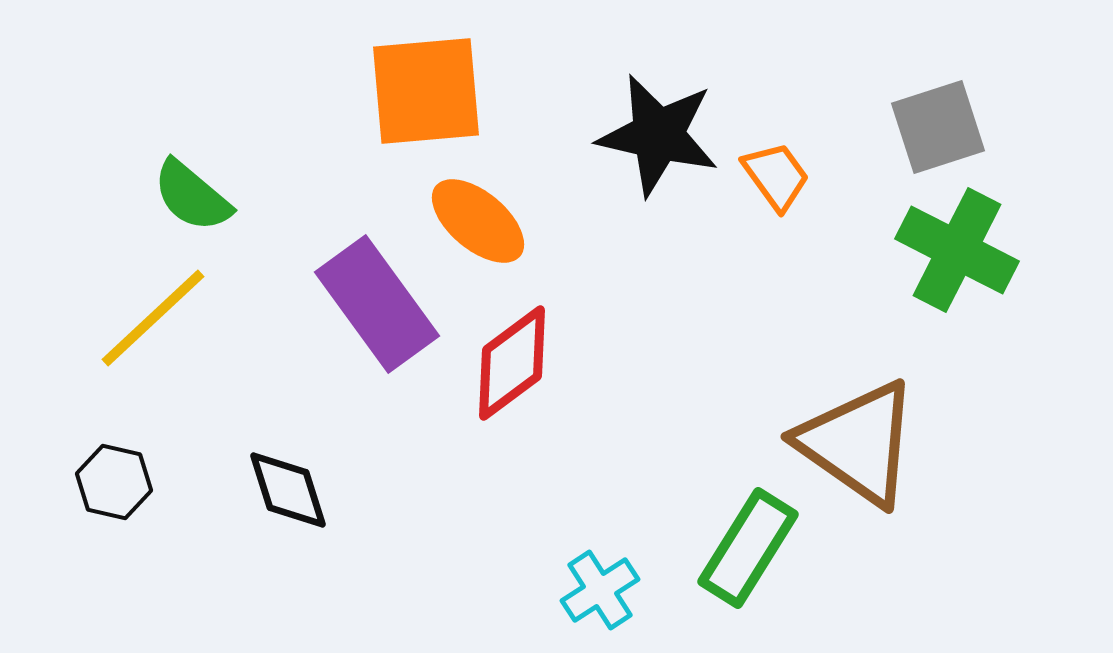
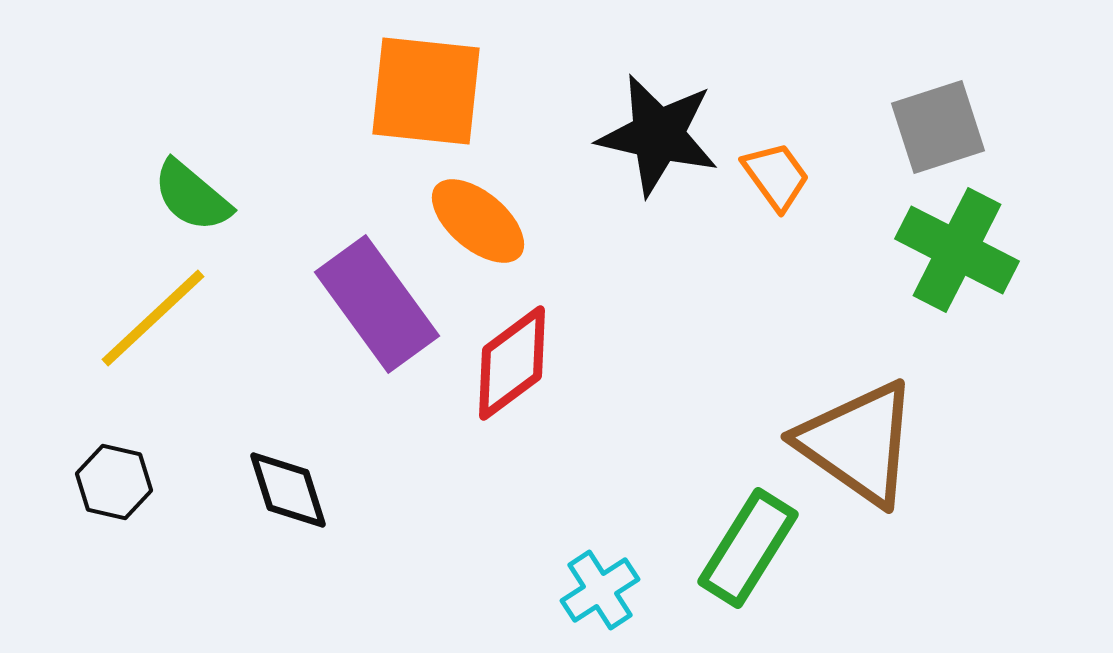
orange square: rotated 11 degrees clockwise
